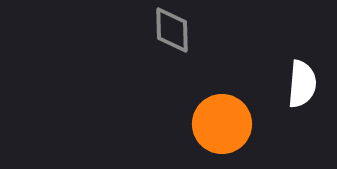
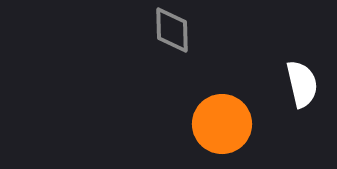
white semicircle: rotated 18 degrees counterclockwise
